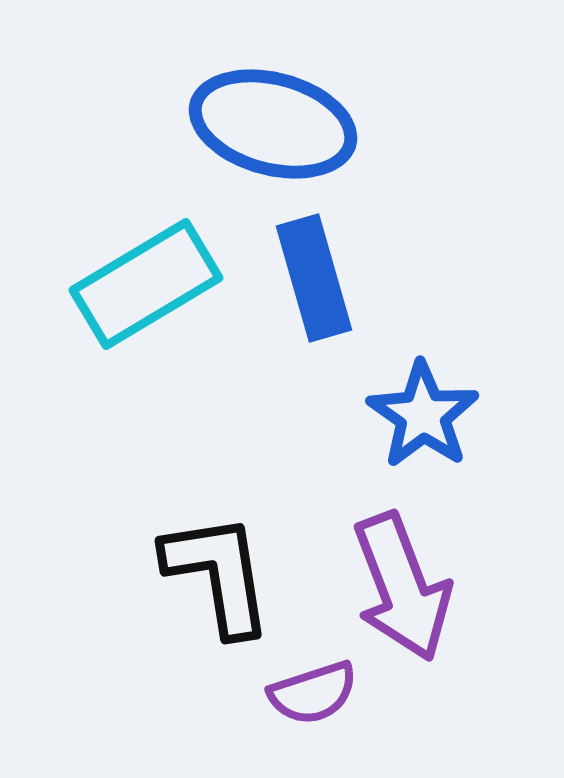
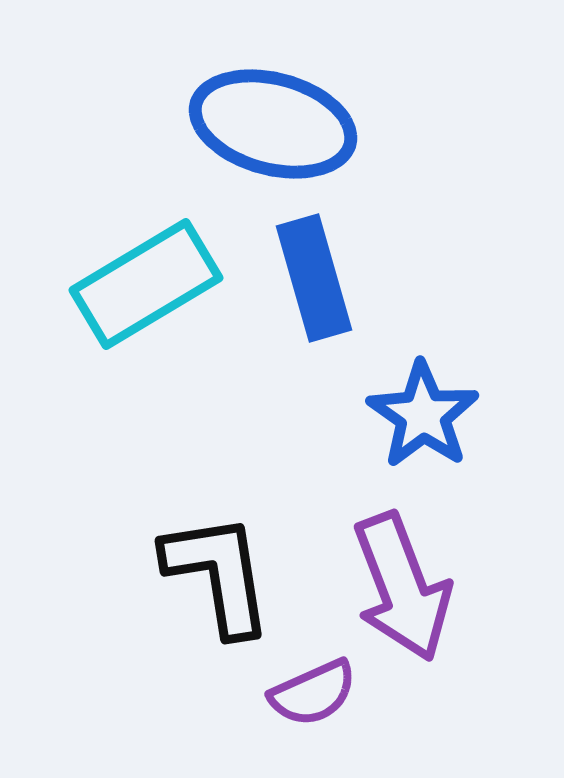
purple semicircle: rotated 6 degrees counterclockwise
